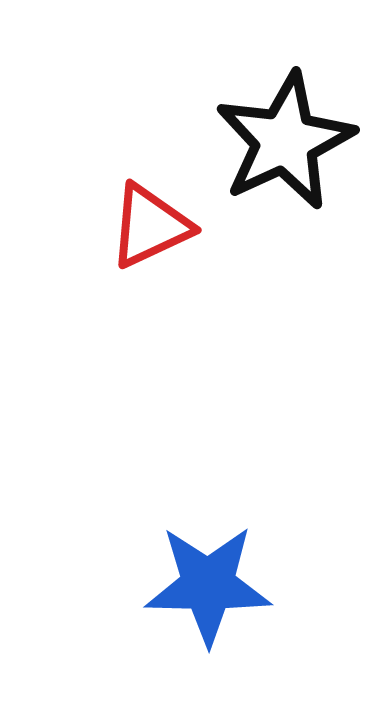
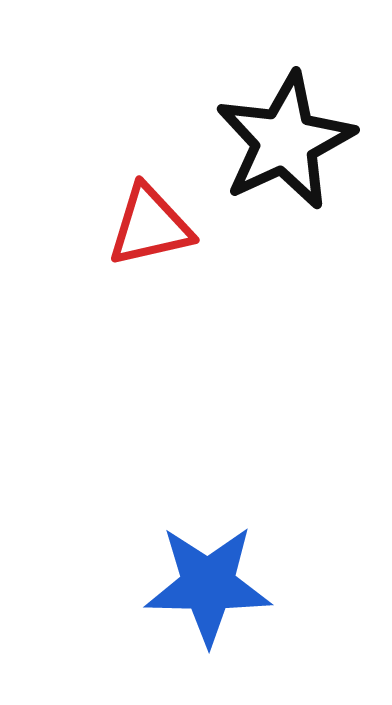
red triangle: rotated 12 degrees clockwise
